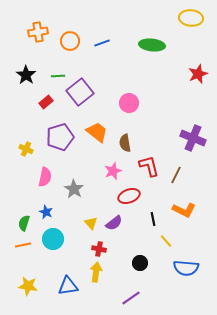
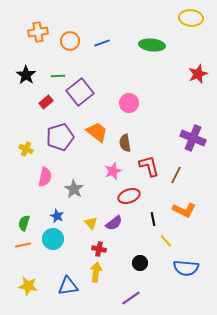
blue star: moved 11 px right, 4 px down
